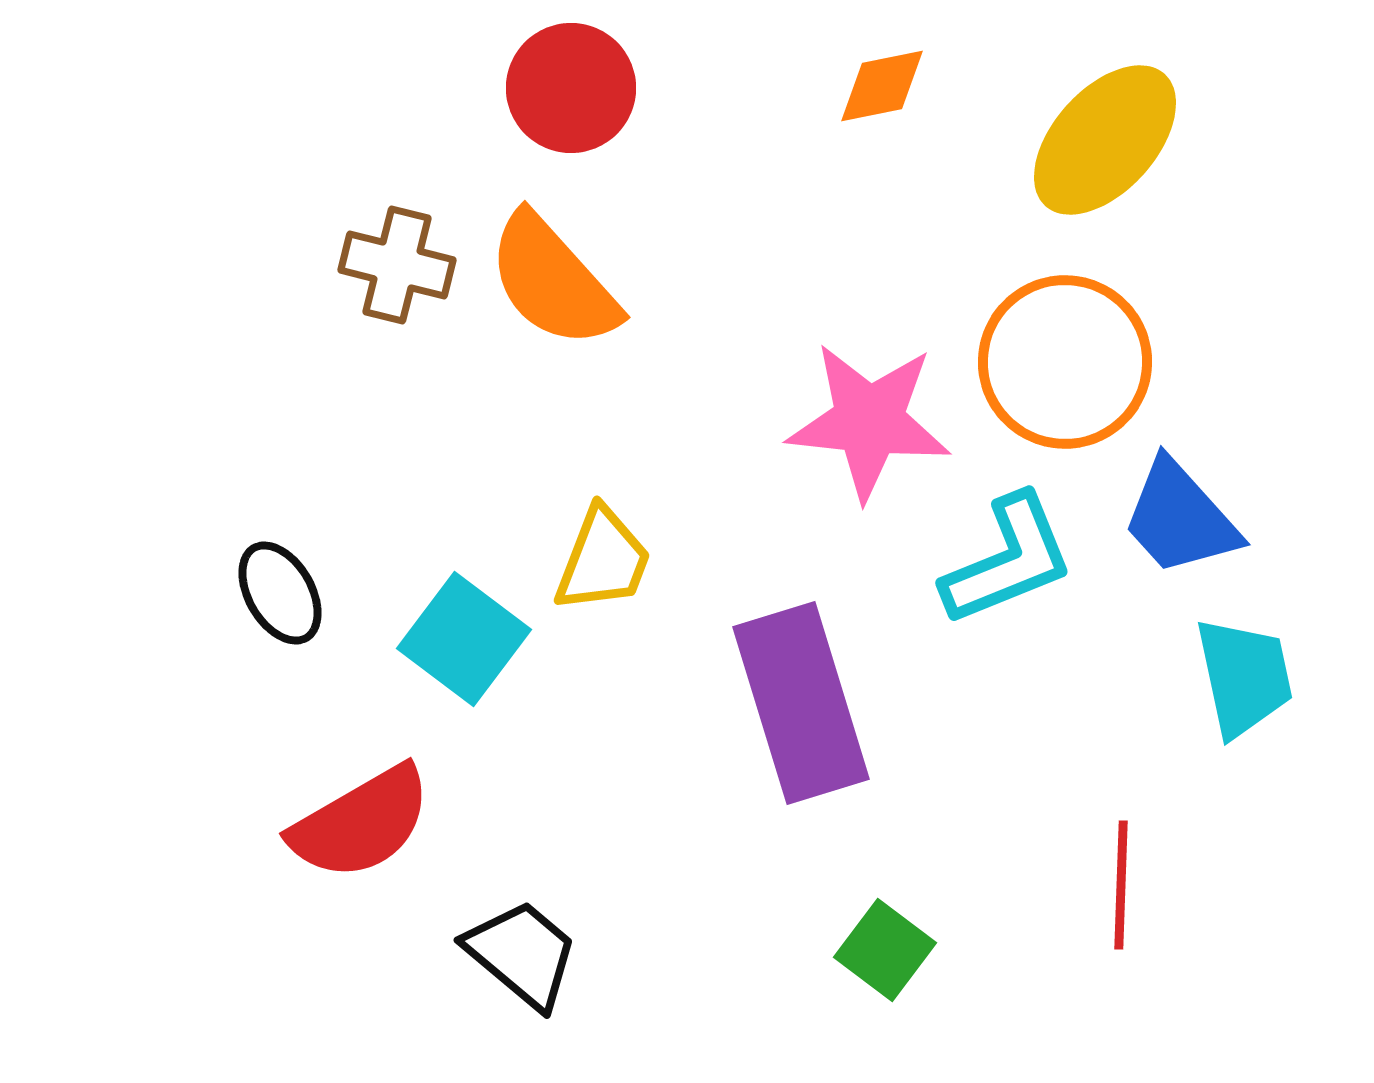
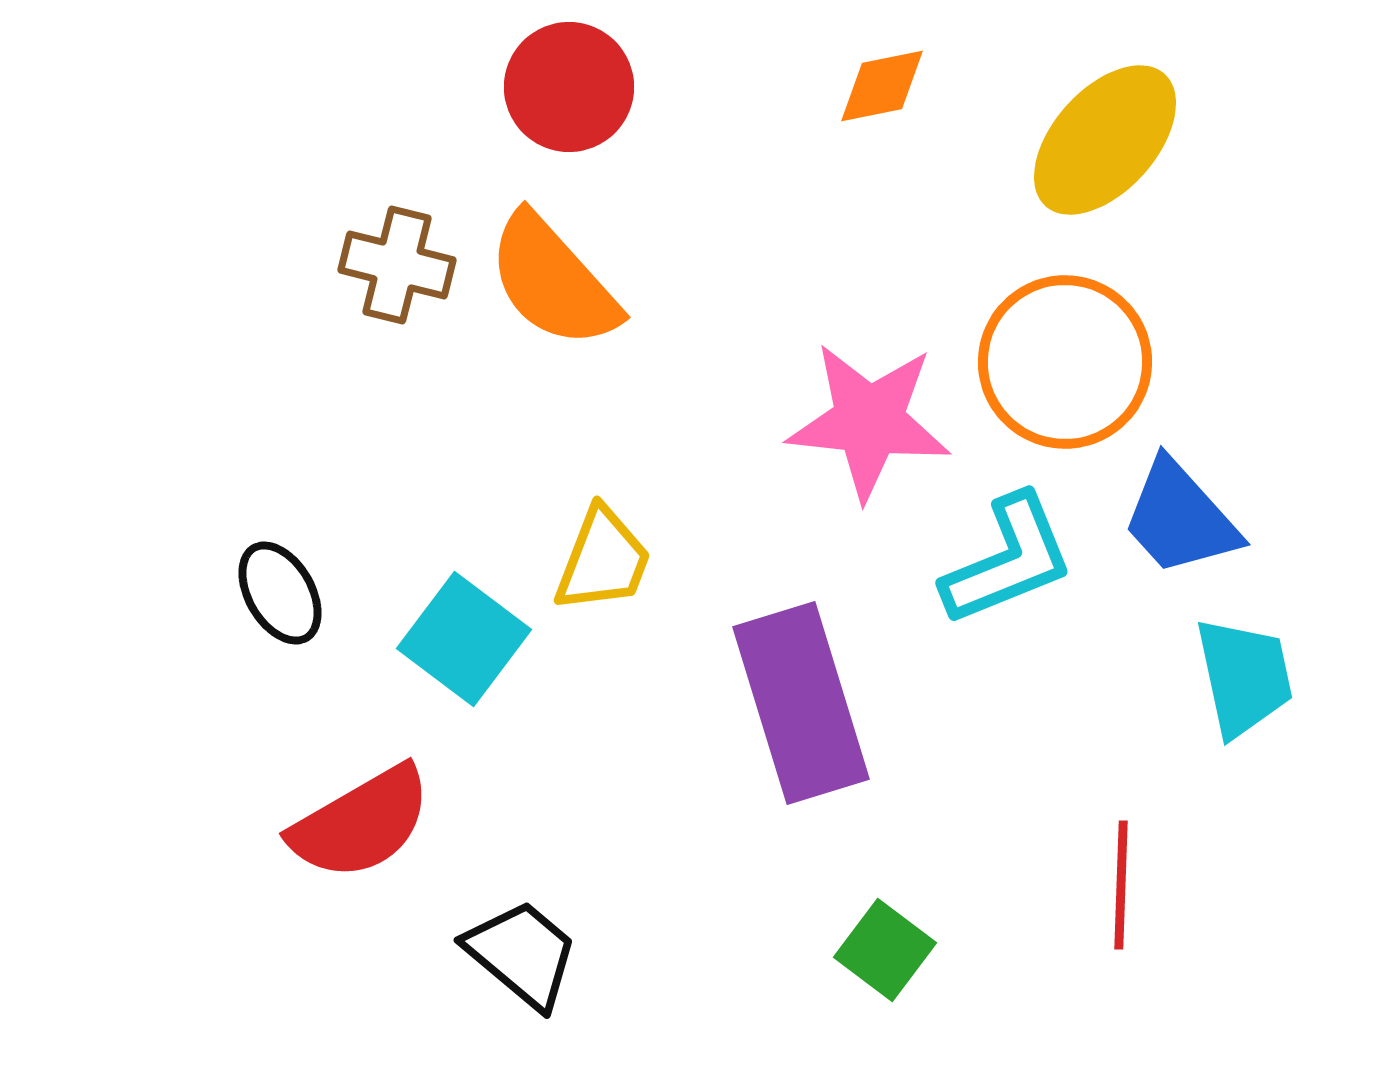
red circle: moved 2 px left, 1 px up
